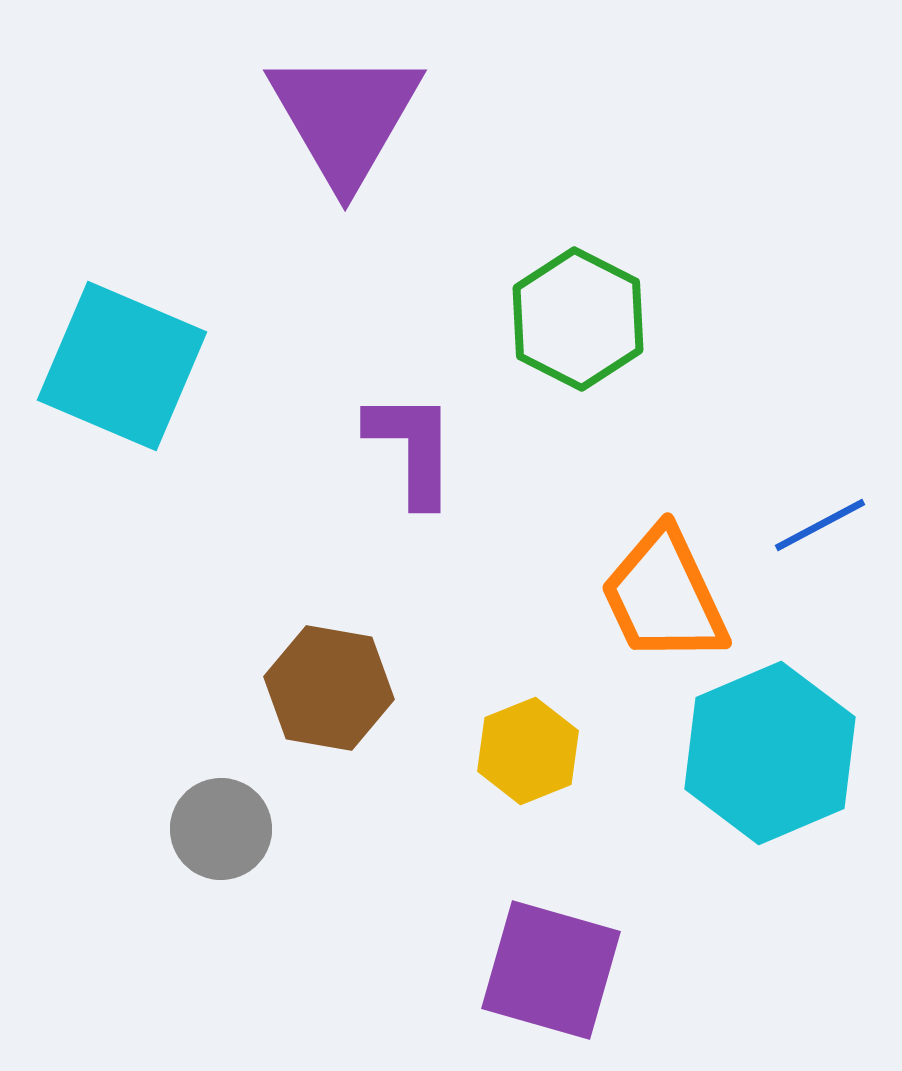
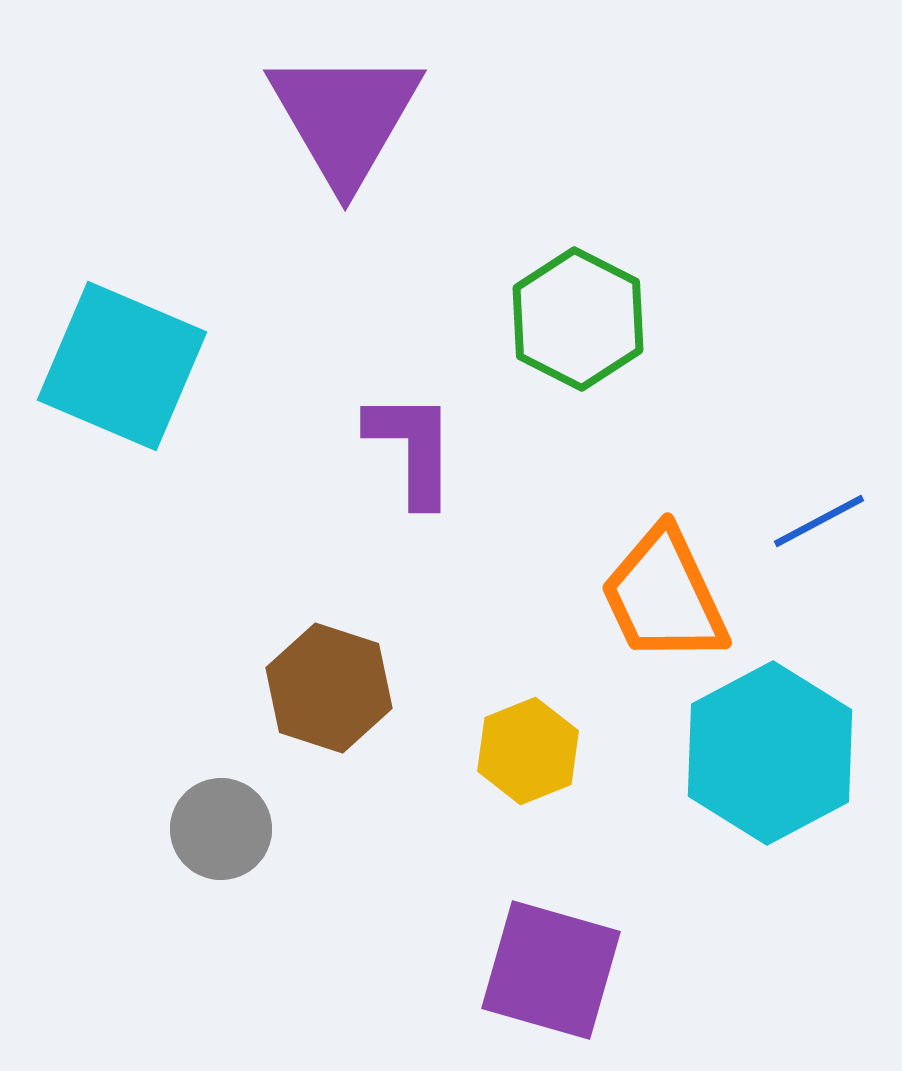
blue line: moved 1 px left, 4 px up
brown hexagon: rotated 8 degrees clockwise
cyan hexagon: rotated 5 degrees counterclockwise
